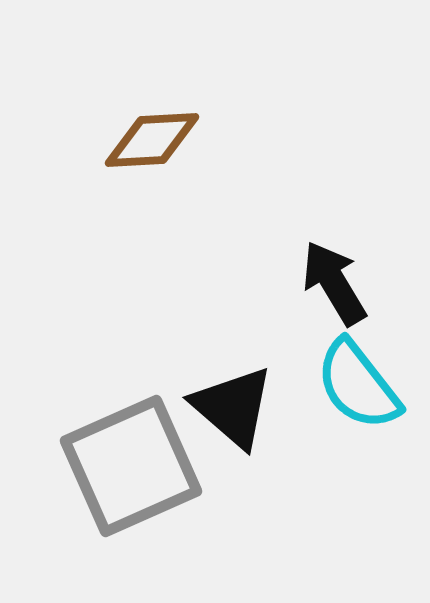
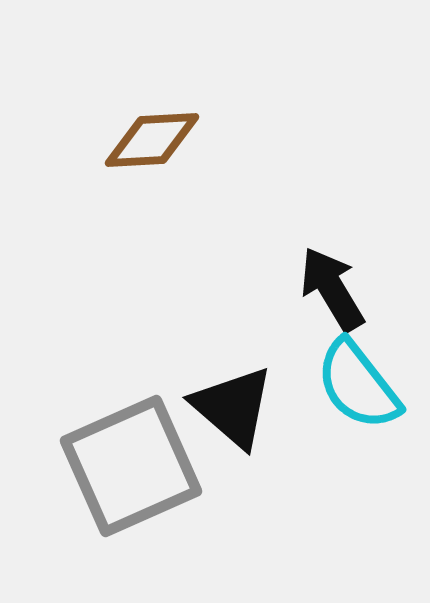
black arrow: moved 2 px left, 6 px down
